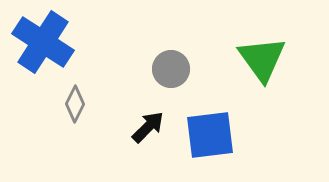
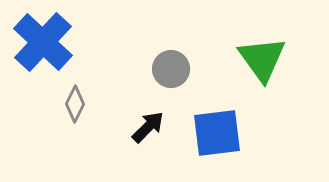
blue cross: rotated 10 degrees clockwise
blue square: moved 7 px right, 2 px up
